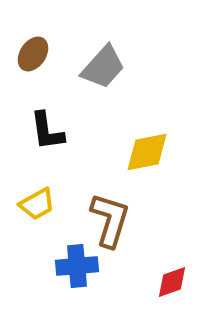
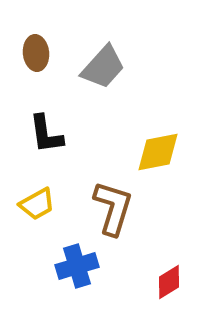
brown ellipse: moved 3 px right, 1 px up; rotated 40 degrees counterclockwise
black L-shape: moved 1 px left, 3 px down
yellow diamond: moved 11 px right
brown L-shape: moved 3 px right, 12 px up
blue cross: rotated 12 degrees counterclockwise
red diamond: moved 3 px left; rotated 12 degrees counterclockwise
